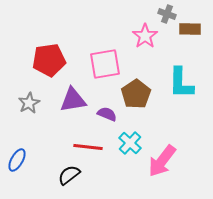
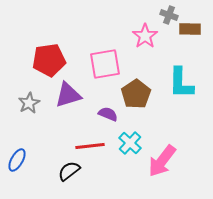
gray cross: moved 2 px right, 1 px down
purple triangle: moved 5 px left, 5 px up; rotated 8 degrees counterclockwise
purple semicircle: moved 1 px right
red line: moved 2 px right, 1 px up; rotated 12 degrees counterclockwise
black semicircle: moved 4 px up
